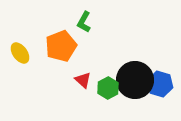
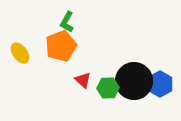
green L-shape: moved 17 px left
black circle: moved 1 px left, 1 px down
blue hexagon: rotated 15 degrees clockwise
green hexagon: rotated 25 degrees clockwise
